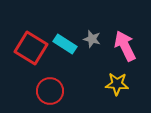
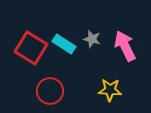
cyan rectangle: moved 1 px left
yellow star: moved 7 px left, 6 px down
